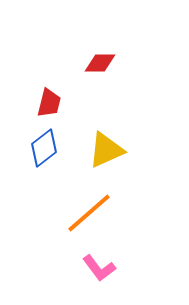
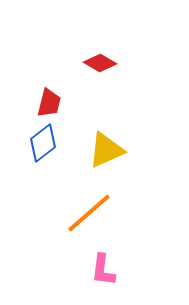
red diamond: rotated 32 degrees clockwise
blue diamond: moved 1 px left, 5 px up
pink L-shape: moved 4 px right, 2 px down; rotated 44 degrees clockwise
